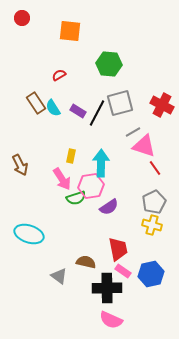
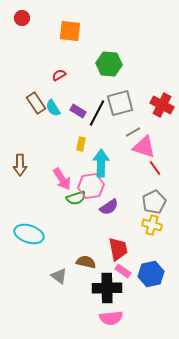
pink triangle: moved 1 px down
yellow rectangle: moved 10 px right, 12 px up
brown arrow: rotated 25 degrees clockwise
pink semicircle: moved 2 px up; rotated 30 degrees counterclockwise
